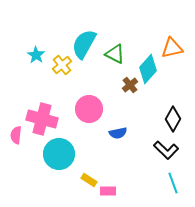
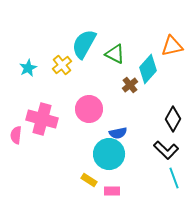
orange triangle: moved 2 px up
cyan star: moved 8 px left, 13 px down; rotated 12 degrees clockwise
cyan circle: moved 50 px right
cyan line: moved 1 px right, 5 px up
pink rectangle: moved 4 px right
